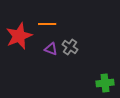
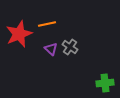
orange line: rotated 12 degrees counterclockwise
red star: moved 2 px up
purple triangle: rotated 24 degrees clockwise
